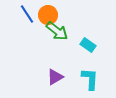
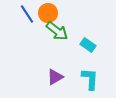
orange circle: moved 2 px up
